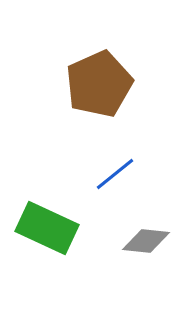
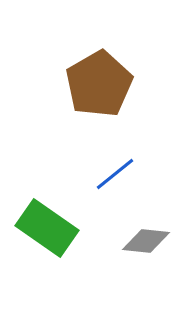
brown pentagon: rotated 6 degrees counterclockwise
green rectangle: rotated 10 degrees clockwise
